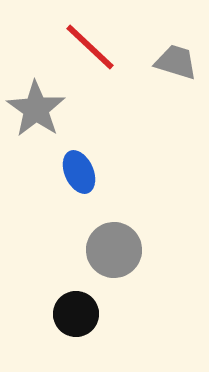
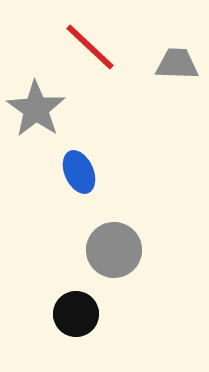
gray trapezoid: moved 1 px right, 2 px down; rotated 15 degrees counterclockwise
